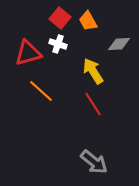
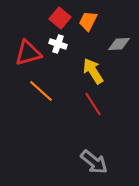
orange trapezoid: rotated 55 degrees clockwise
